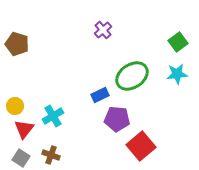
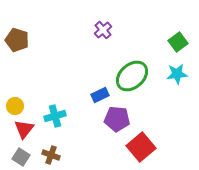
brown pentagon: moved 4 px up
green ellipse: rotated 8 degrees counterclockwise
cyan cross: moved 2 px right; rotated 15 degrees clockwise
red square: moved 1 px down
gray square: moved 1 px up
